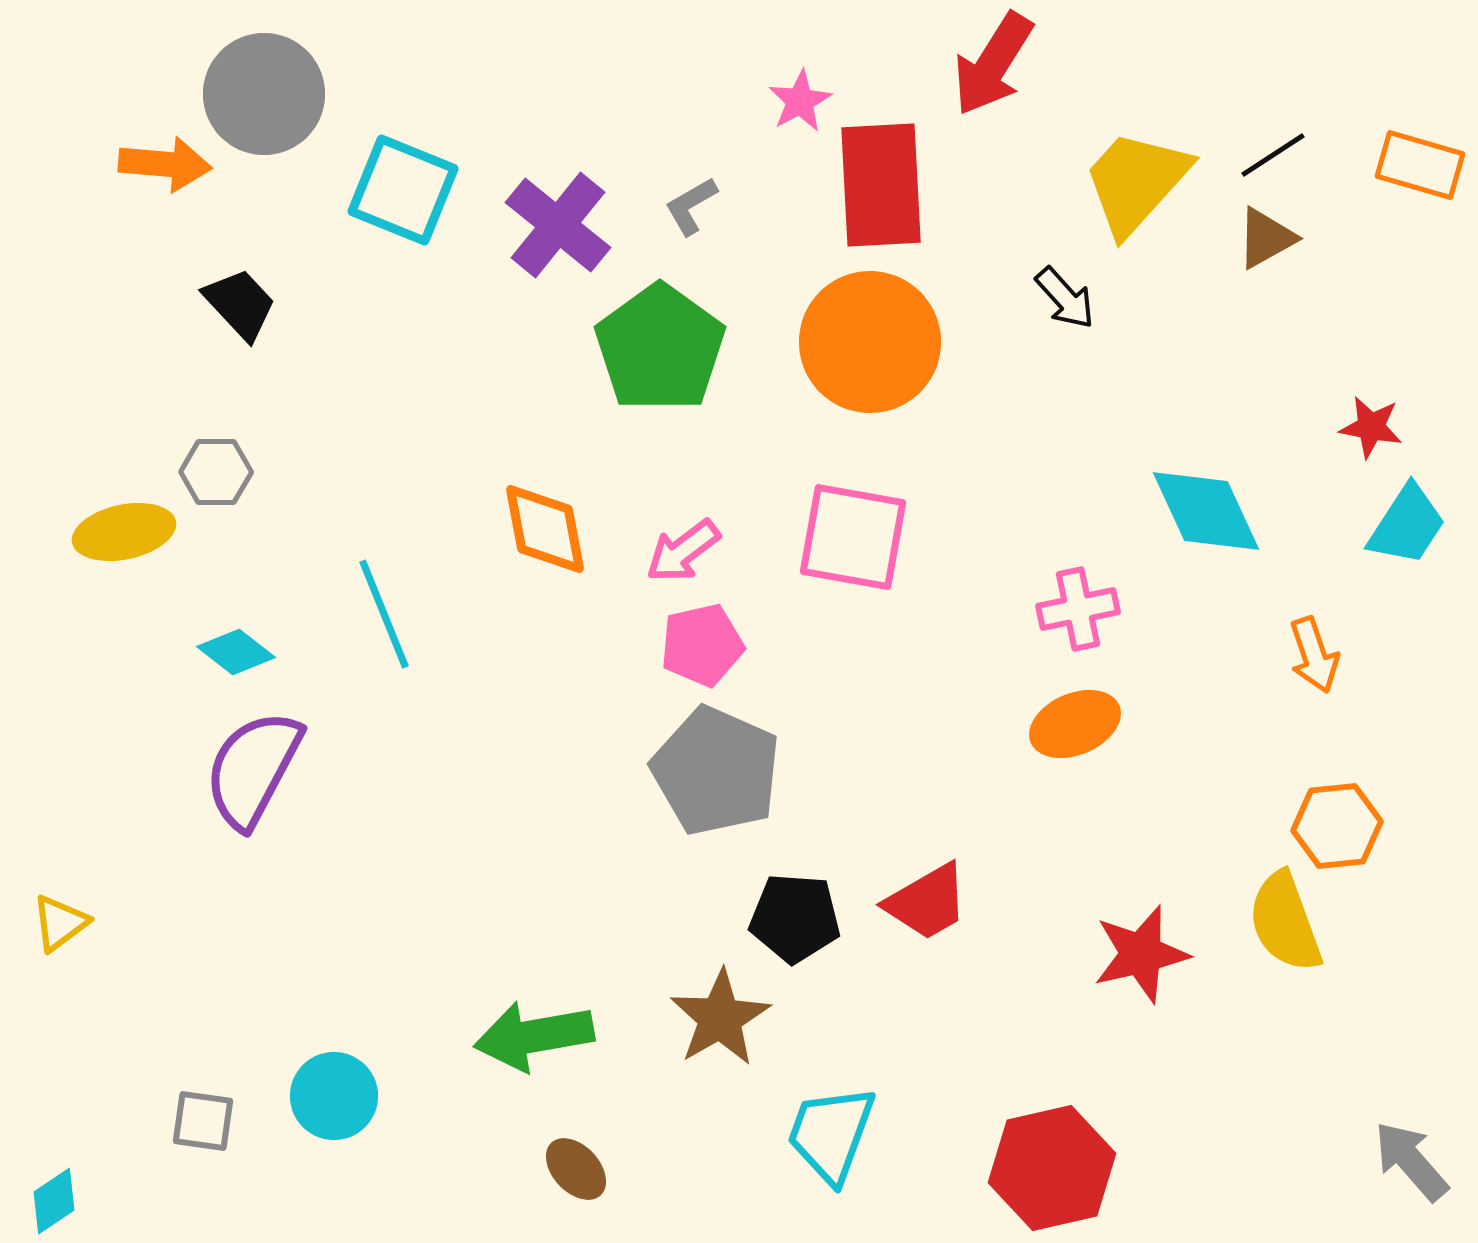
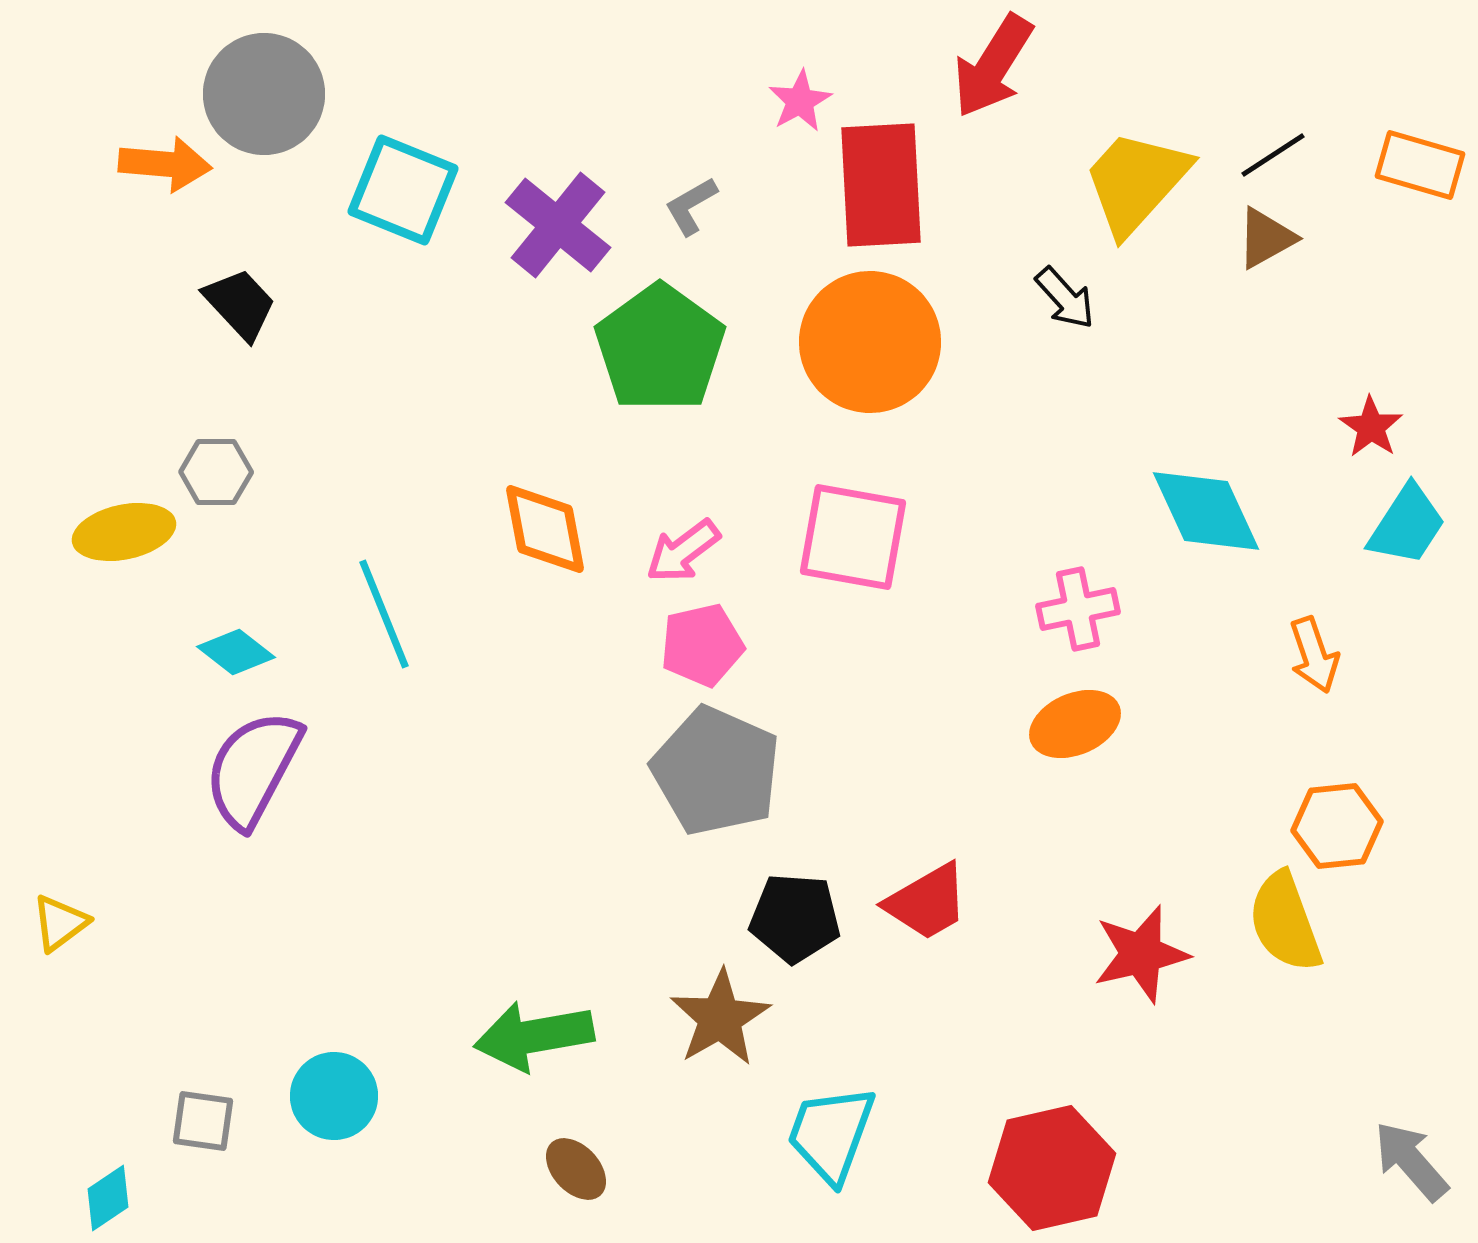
red arrow at (993, 64): moved 2 px down
red star at (1371, 427): rotated 24 degrees clockwise
cyan diamond at (54, 1201): moved 54 px right, 3 px up
